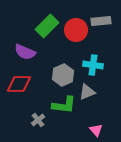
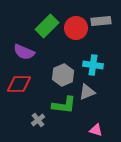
red circle: moved 2 px up
purple semicircle: moved 1 px left
pink triangle: rotated 32 degrees counterclockwise
